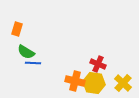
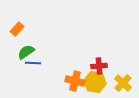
orange rectangle: rotated 24 degrees clockwise
green semicircle: rotated 114 degrees clockwise
red cross: moved 1 px right, 2 px down; rotated 28 degrees counterclockwise
yellow hexagon: moved 1 px right, 1 px up
